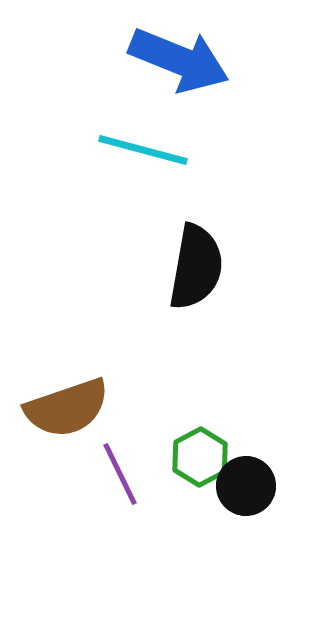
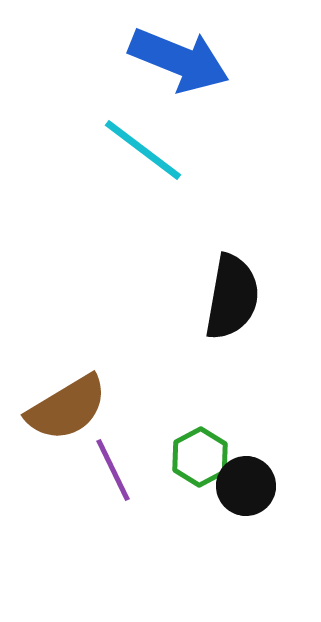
cyan line: rotated 22 degrees clockwise
black semicircle: moved 36 px right, 30 px down
brown semicircle: rotated 12 degrees counterclockwise
purple line: moved 7 px left, 4 px up
